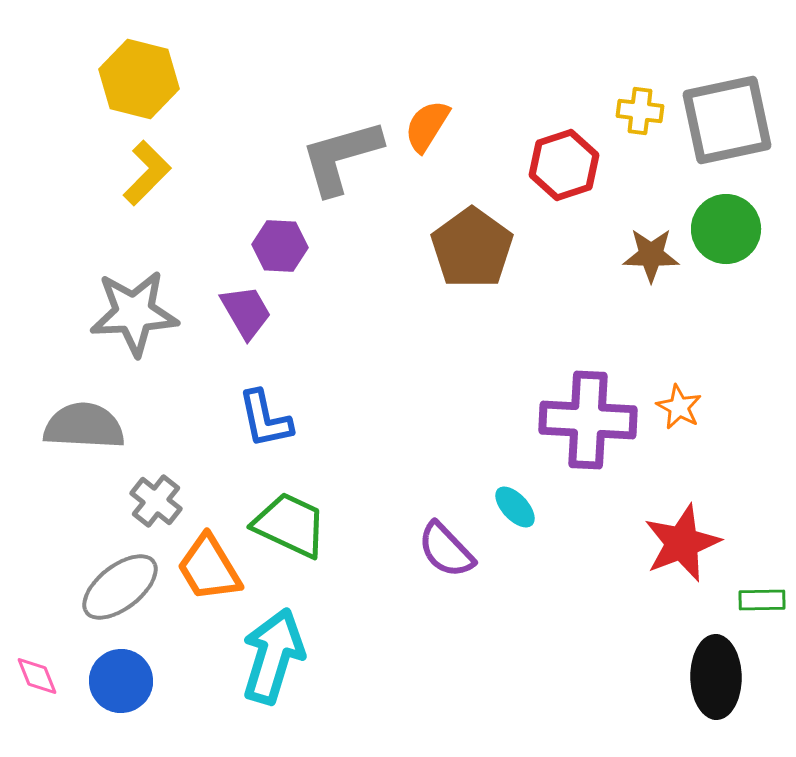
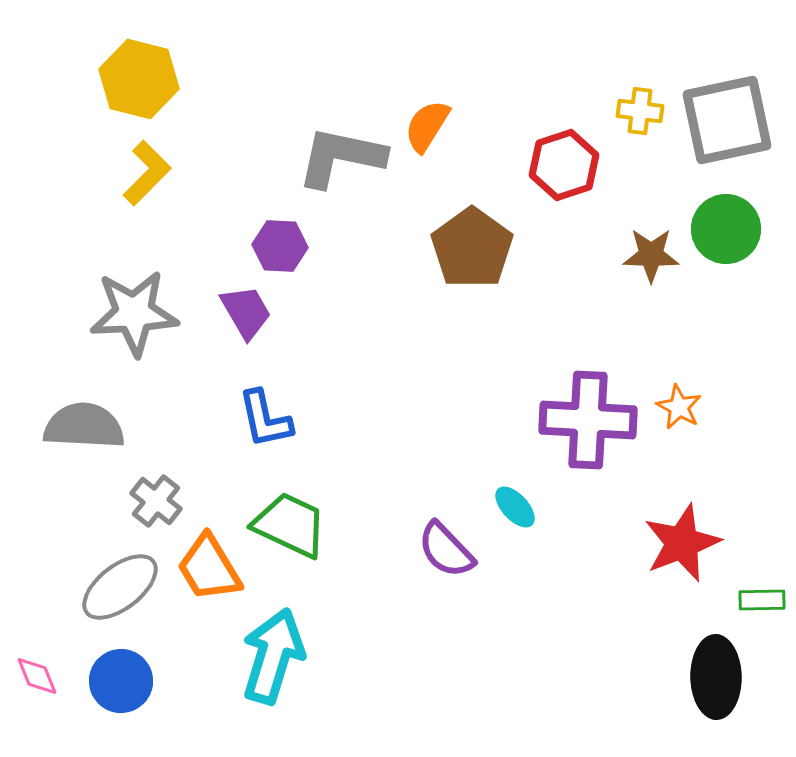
gray L-shape: rotated 28 degrees clockwise
